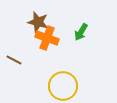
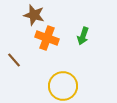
brown star: moved 4 px left, 7 px up
green arrow: moved 2 px right, 4 px down; rotated 12 degrees counterclockwise
brown line: rotated 21 degrees clockwise
